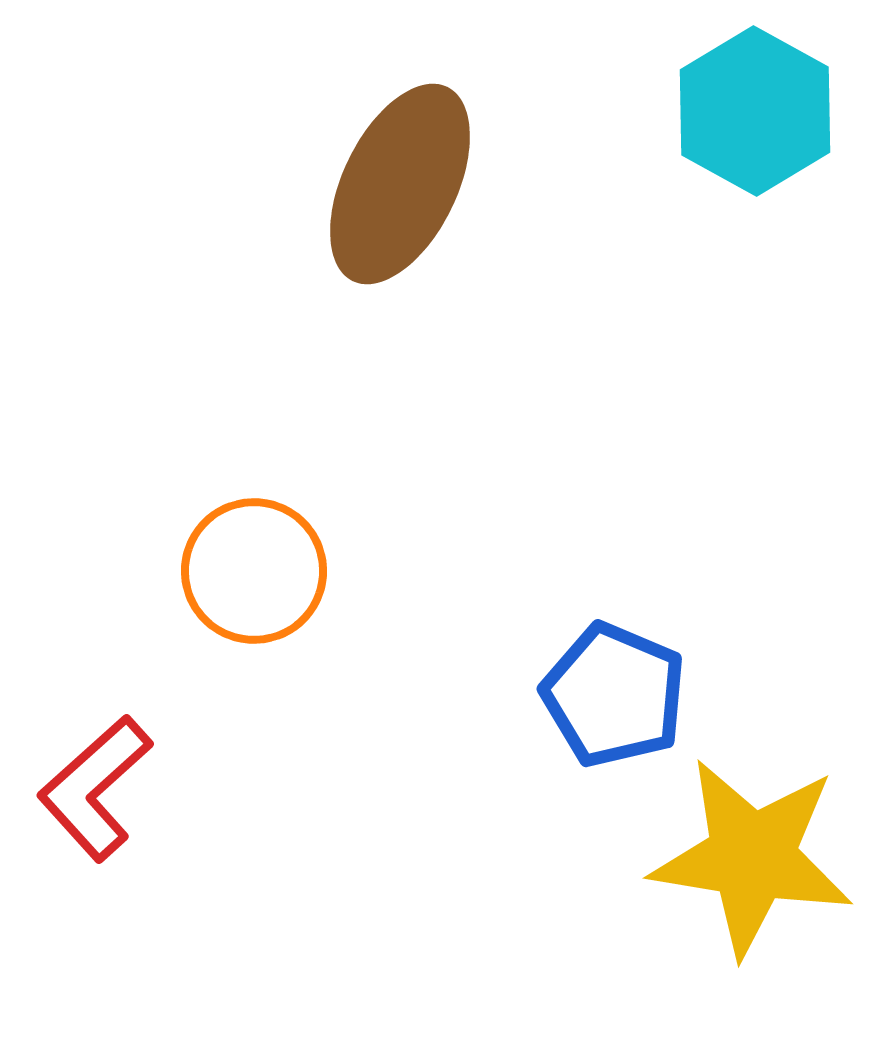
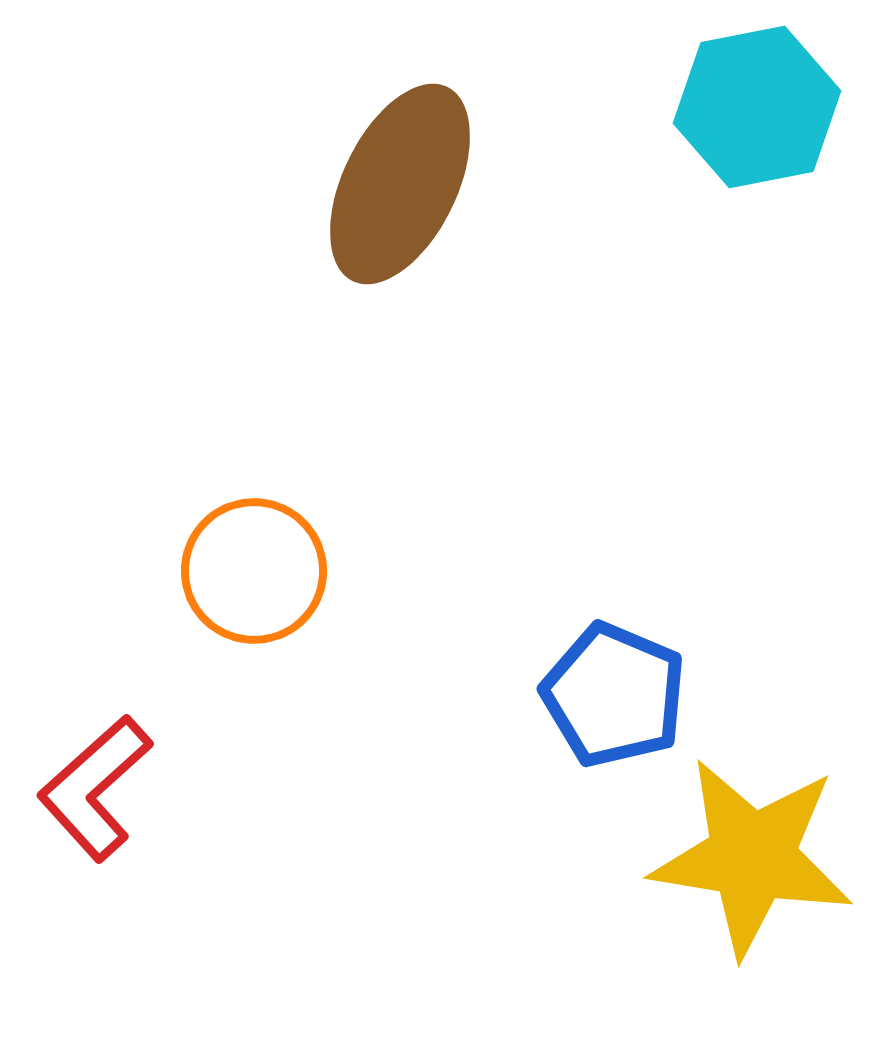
cyan hexagon: moved 2 px right, 4 px up; rotated 20 degrees clockwise
